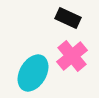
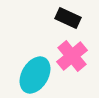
cyan ellipse: moved 2 px right, 2 px down
